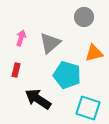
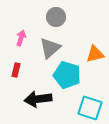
gray circle: moved 28 px left
gray triangle: moved 5 px down
orange triangle: moved 1 px right, 1 px down
black arrow: rotated 40 degrees counterclockwise
cyan square: moved 2 px right
